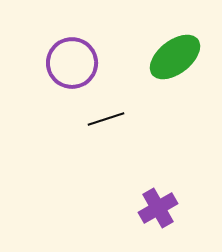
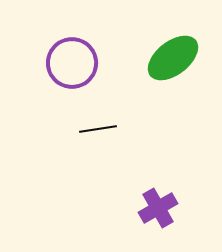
green ellipse: moved 2 px left, 1 px down
black line: moved 8 px left, 10 px down; rotated 9 degrees clockwise
